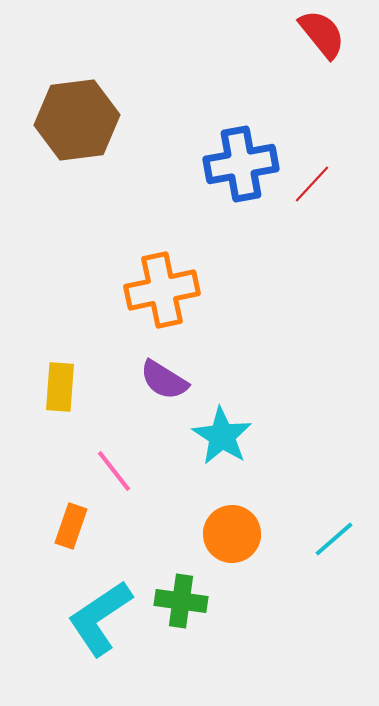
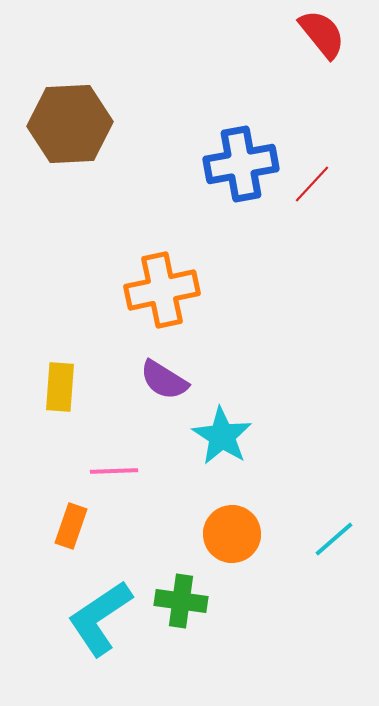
brown hexagon: moved 7 px left, 4 px down; rotated 4 degrees clockwise
pink line: rotated 54 degrees counterclockwise
